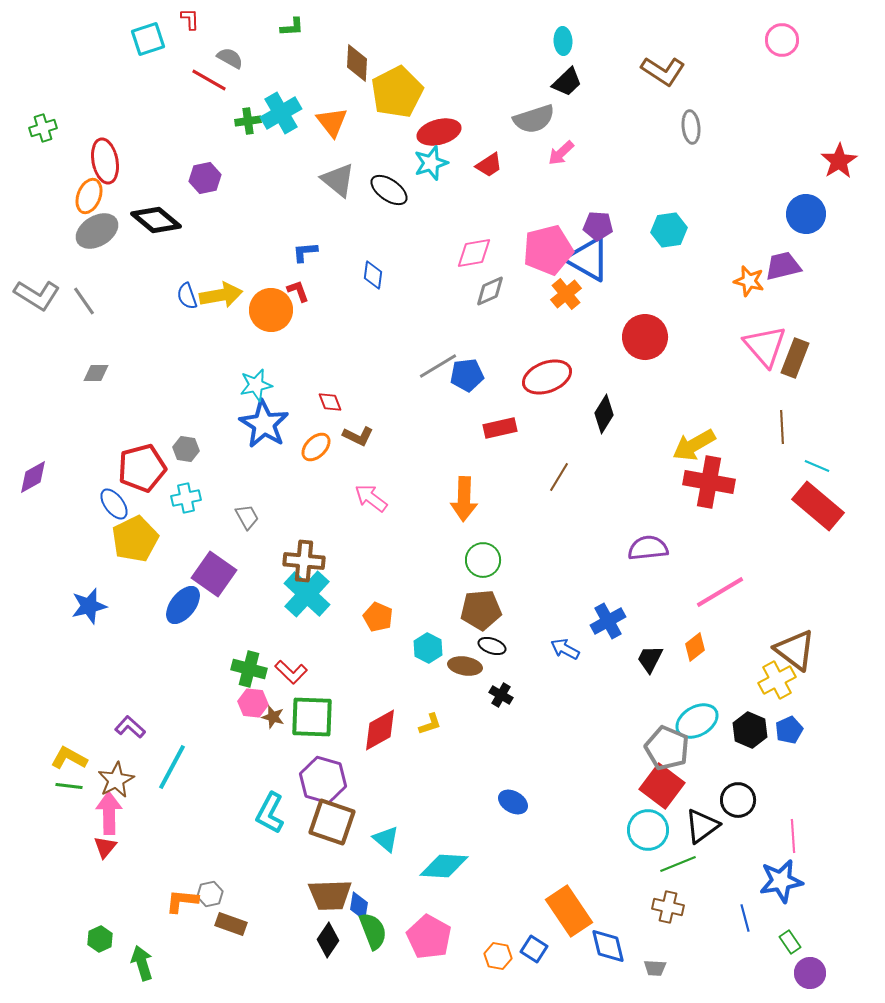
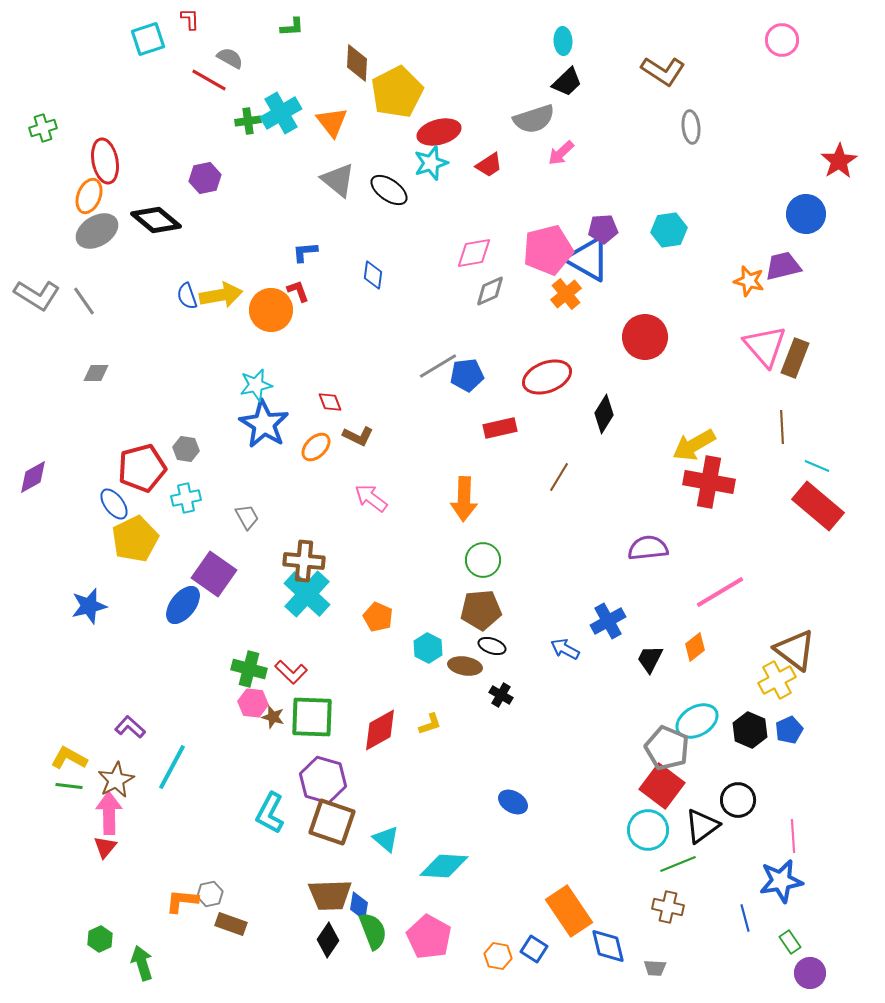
purple pentagon at (598, 226): moved 5 px right, 3 px down; rotated 8 degrees counterclockwise
